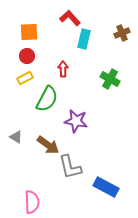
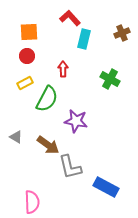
yellow rectangle: moved 5 px down
